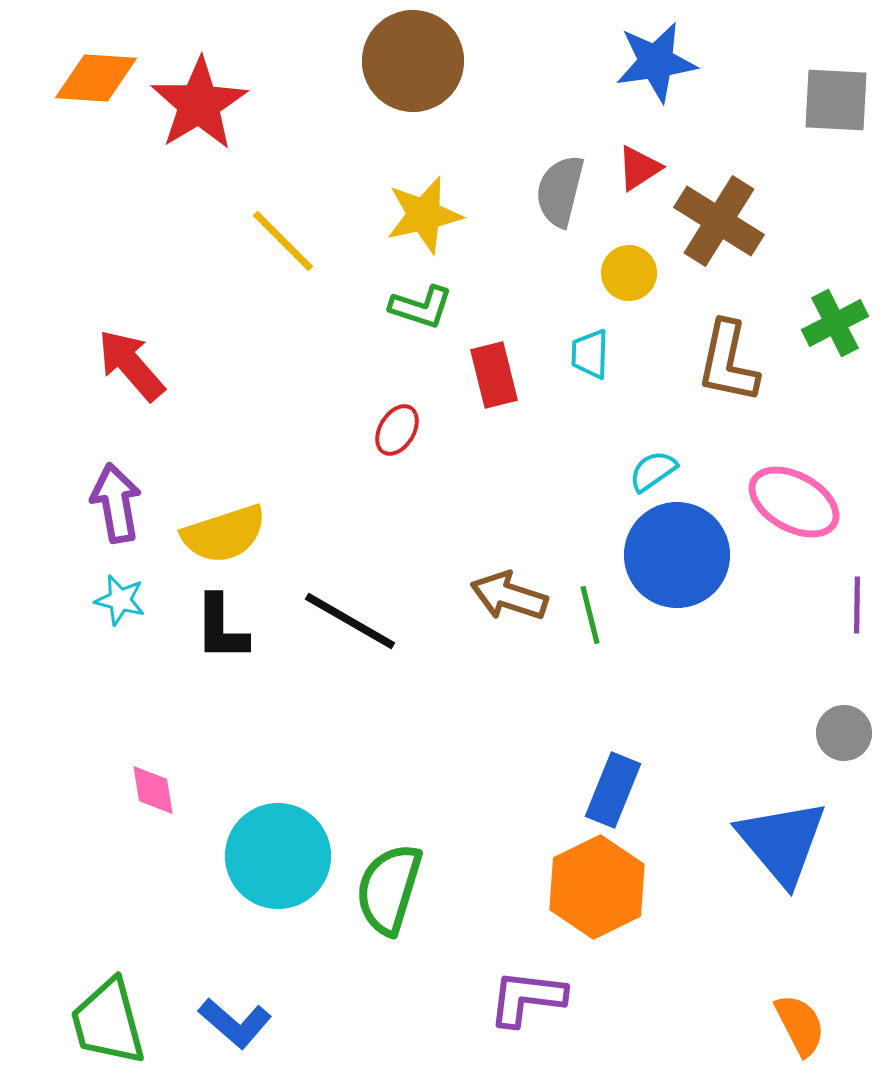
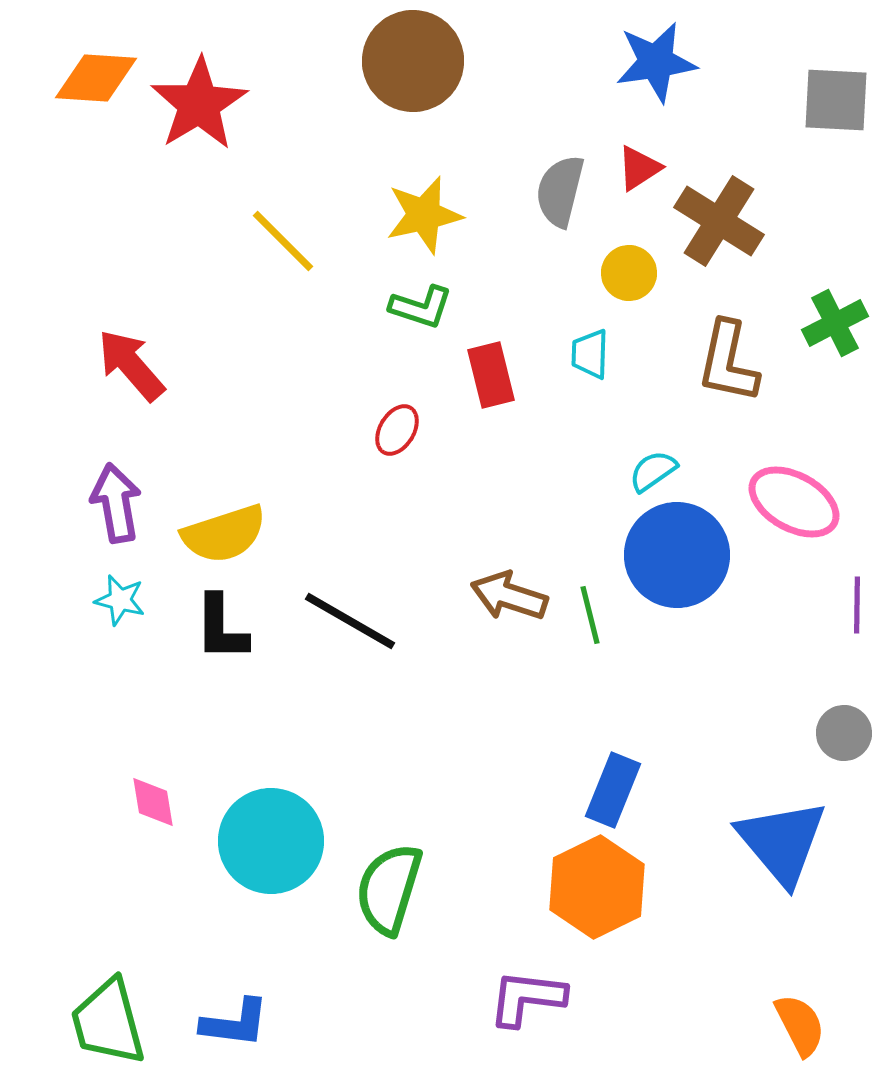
red rectangle: moved 3 px left
pink diamond: moved 12 px down
cyan circle: moved 7 px left, 15 px up
blue L-shape: rotated 34 degrees counterclockwise
